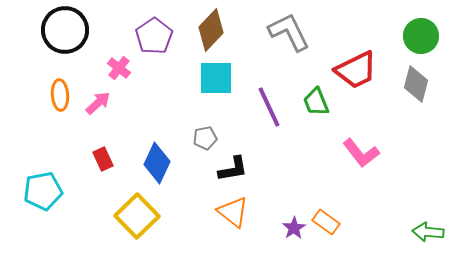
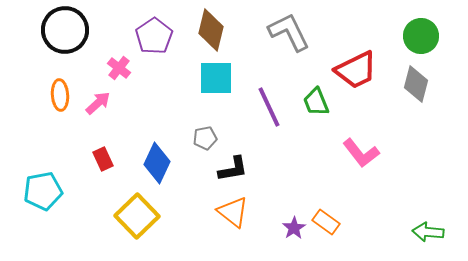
brown diamond: rotated 30 degrees counterclockwise
